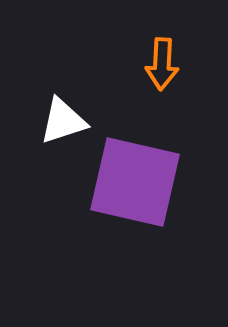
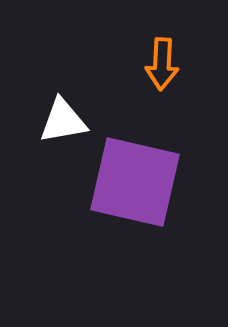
white triangle: rotated 8 degrees clockwise
